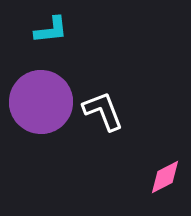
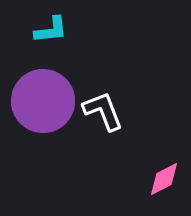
purple circle: moved 2 px right, 1 px up
pink diamond: moved 1 px left, 2 px down
